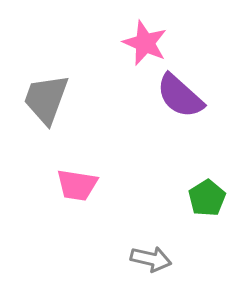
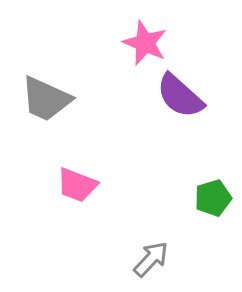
gray trapezoid: rotated 86 degrees counterclockwise
pink trapezoid: rotated 12 degrees clockwise
green pentagon: moved 6 px right; rotated 15 degrees clockwise
gray arrow: rotated 60 degrees counterclockwise
